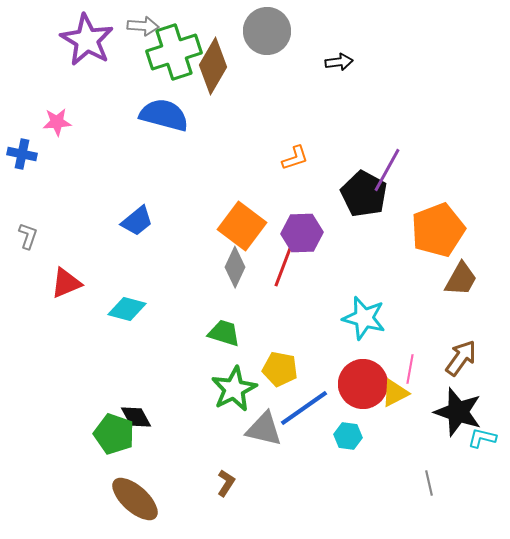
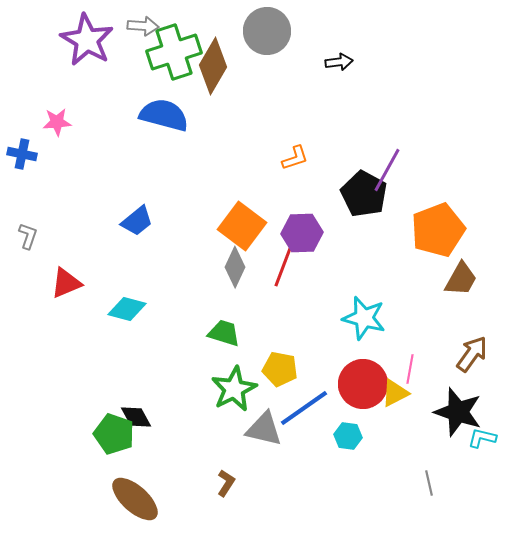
brown arrow: moved 11 px right, 4 px up
